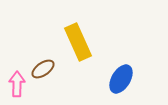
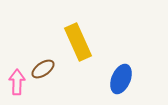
blue ellipse: rotated 8 degrees counterclockwise
pink arrow: moved 2 px up
